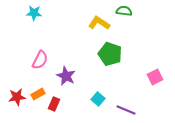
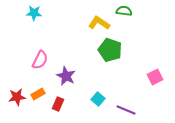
green pentagon: moved 4 px up
red rectangle: moved 4 px right
